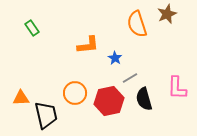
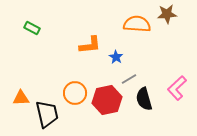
brown star: rotated 18 degrees clockwise
orange semicircle: rotated 112 degrees clockwise
green rectangle: rotated 28 degrees counterclockwise
orange L-shape: moved 2 px right
blue star: moved 1 px right, 1 px up
gray line: moved 1 px left, 1 px down
pink L-shape: rotated 45 degrees clockwise
red hexagon: moved 2 px left, 1 px up
black trapezoid: moved 1 px right, 1 px up
